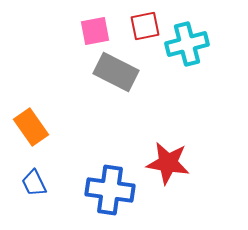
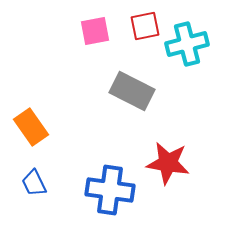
gray rectangle: moved 16 px right, 19 px down
